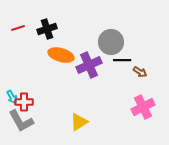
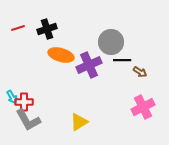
gray L-shape: moved 7 px right, 1 px up
